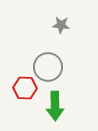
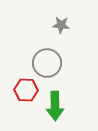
gray circle: moved 1 px left, 4 px up
red hexagon: moved 1 px right, 2 px down
